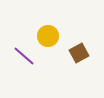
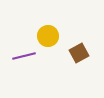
purple line: rotated 55 degrees counterclockwise
